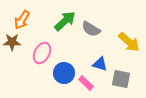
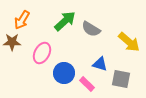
pink rectangle: moved 1 px right, 1 px down
